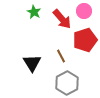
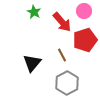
red arrow: moved 3 px down
brown line: moved 1 px right, 1 px up
black triangle: rotated 12 degrees clockwise
